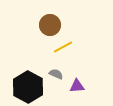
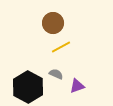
brown circle: moved 3 px right, 2 px up
yellow line: moved 2 px left
purple triangle: rotated 14 degrees counterclockwise
